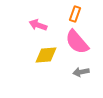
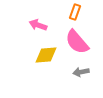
orange rectangle: moved 2 px up
